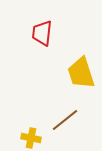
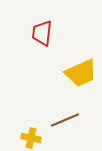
yellow trapezoid: rotated 96 degrees counterclockwise
brown line: rotated 16 degrees clockwise
